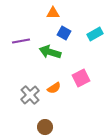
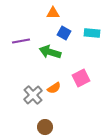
cyan rectangle: moved 3 px left, 1 px up; rotated 35 degrees clockwise
gray cross: moved 3 px right
